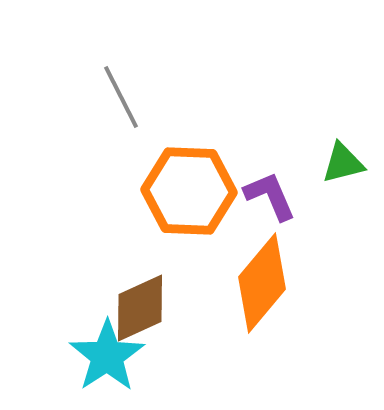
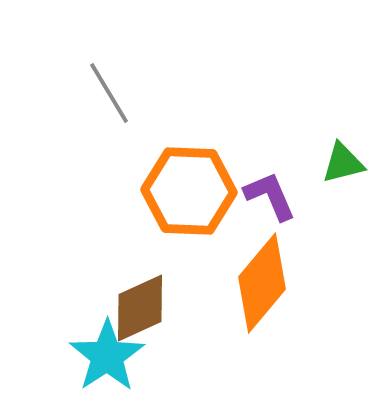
gray line: moved 12 px left, 4 px up; rotated 4 degrees counterclockwise
